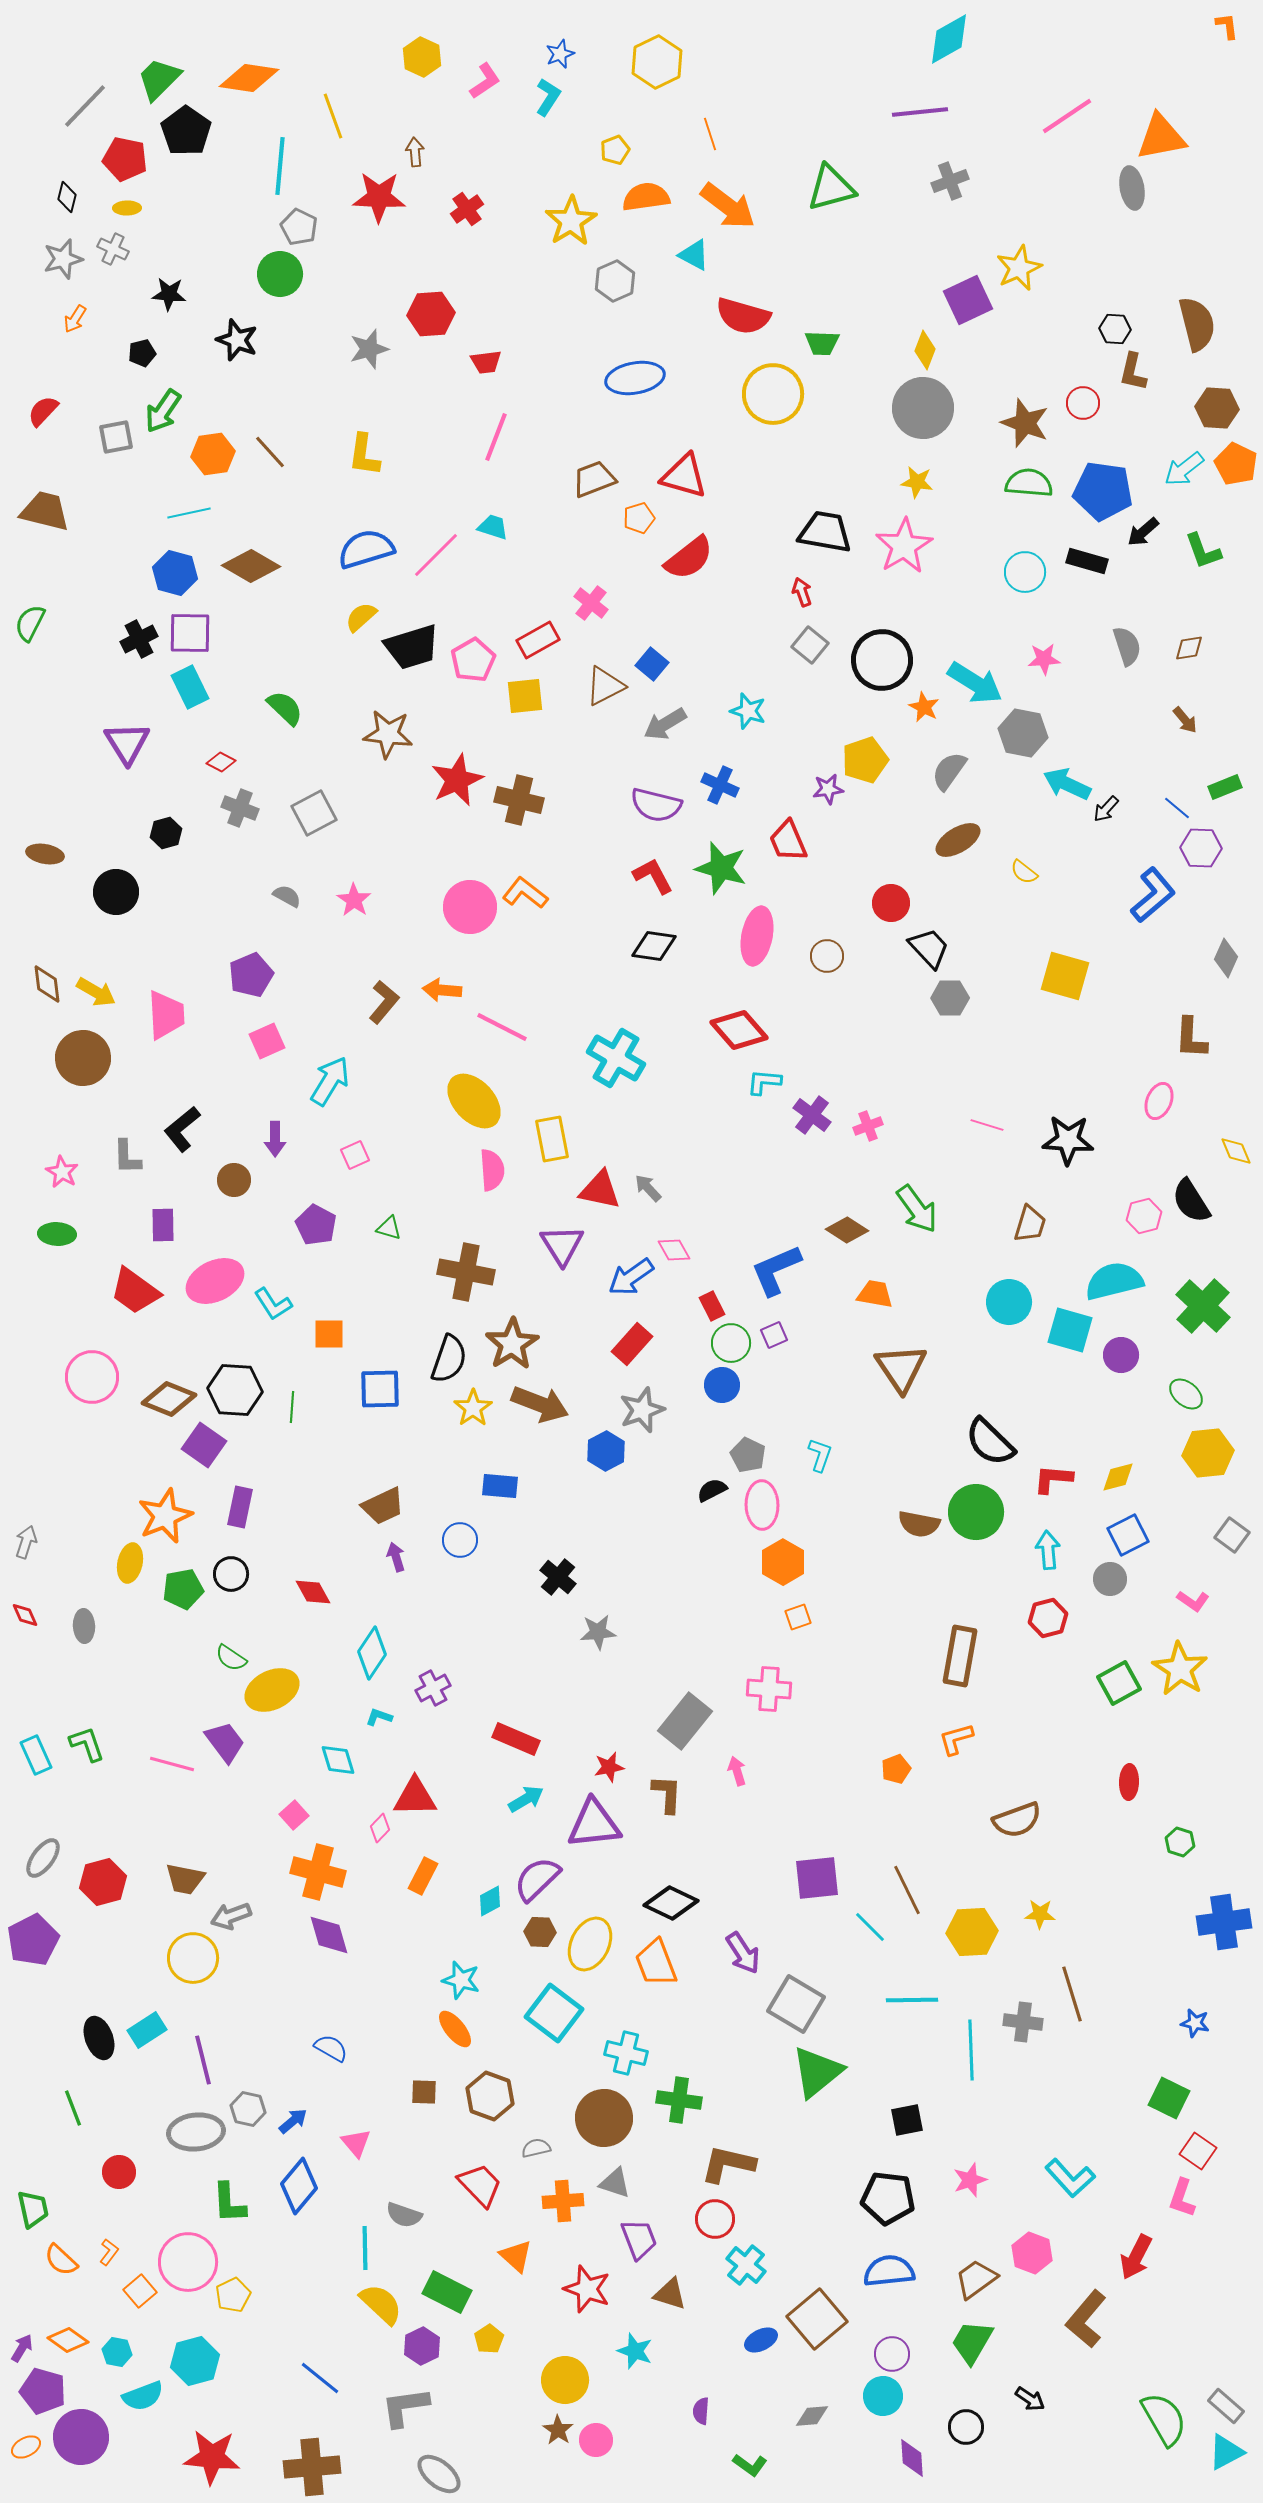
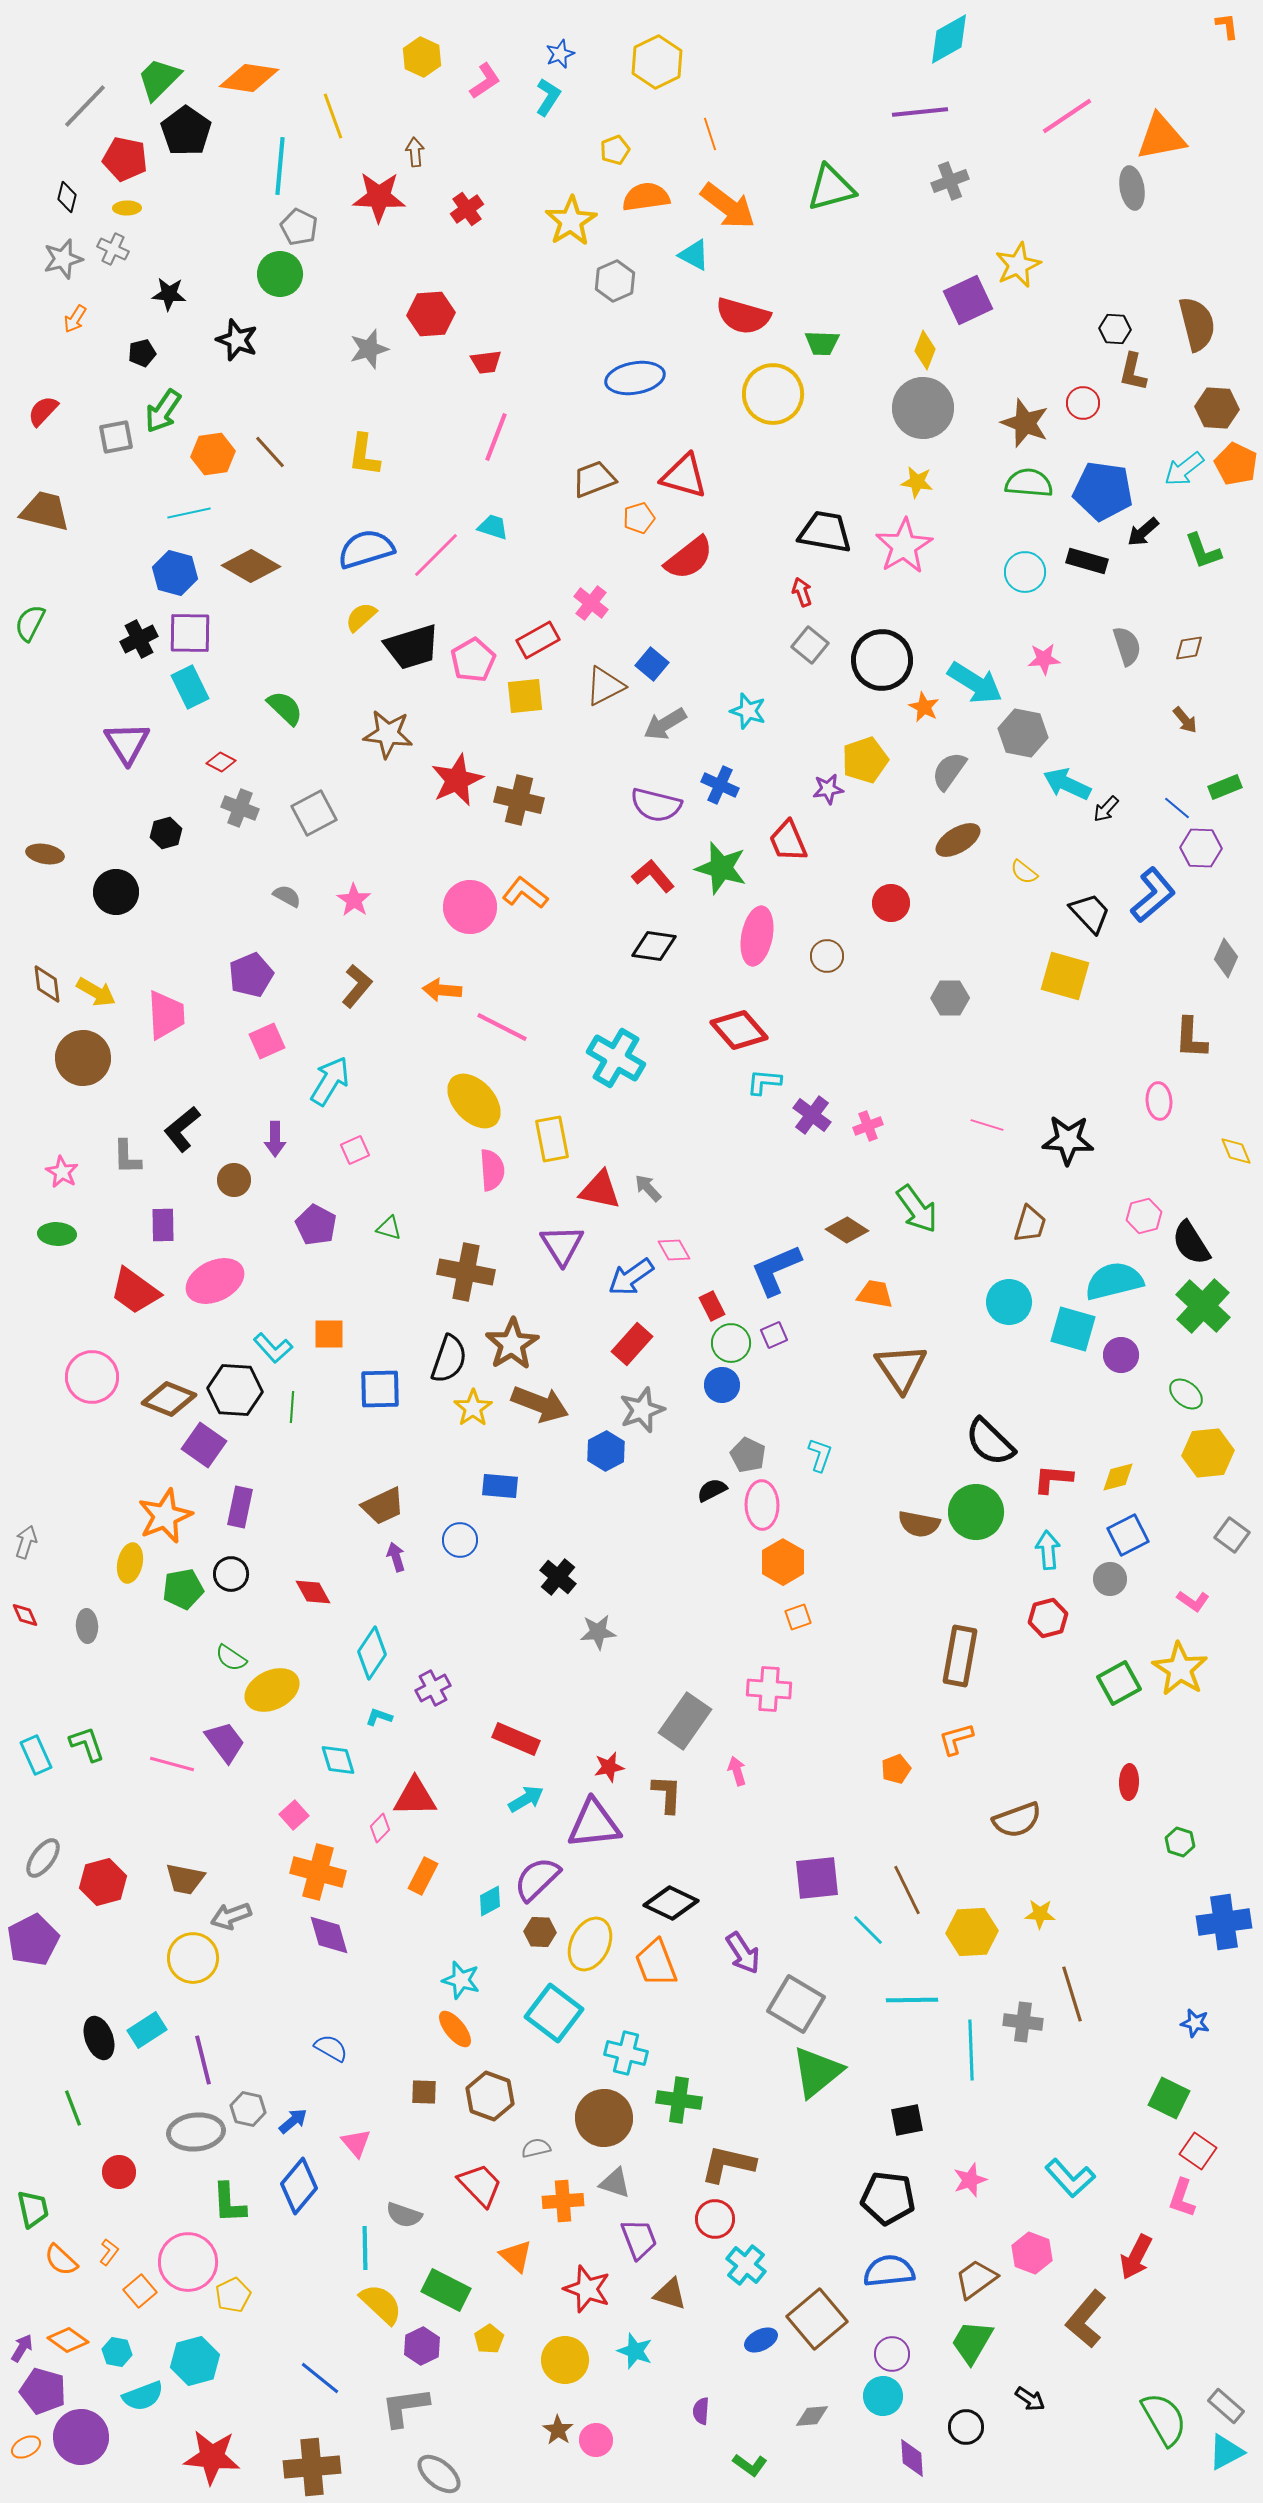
yellow star at (1019, 268): moved 1 px left, 3 px up
red L-shape at (653, 876): rotated 12 degrees counterclockwise
black trapezoid at (929, 948): moved 161 px right, 35 px up
brown L-shape at (384, 1002): moved 27 px left, 16 px up
pink ellipse at (1159, 1101): rotated 27 degrees counterclockwise
pink square at (355, 1155): moved 5 px up
black semicircle at (1191, 1201): moved 42 px down
cyan L-shape at (273, 1304): moved 44 px down; rotated 9 degrees counterclockwise
cyan square at (1070, 1330): moved 3 px right, 1 px up
gray ellipse at (84, 1626): moved 3 px right
gray rectangle at (685, 1721): rotated 4 degrees counterclockwise
cyan line at (870, 1927): moved 2 px left, 3 px down
green rectangle at (447, 2292): moved 1 px left, 2 px up
yellow circle at (565, 2380): moved 20 px up
